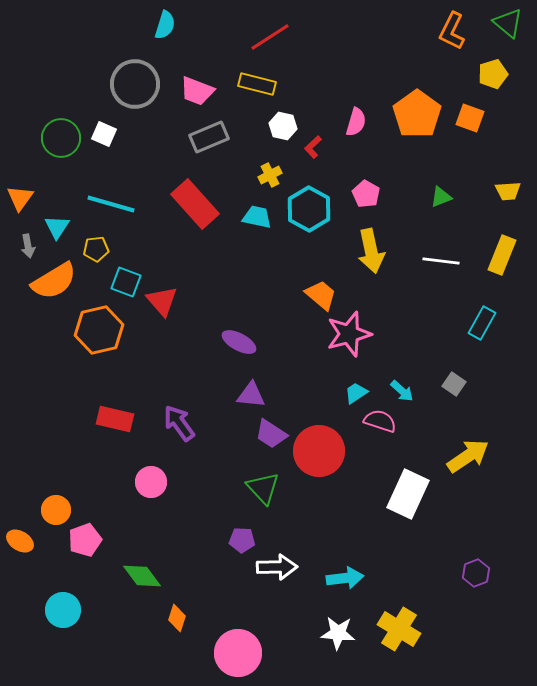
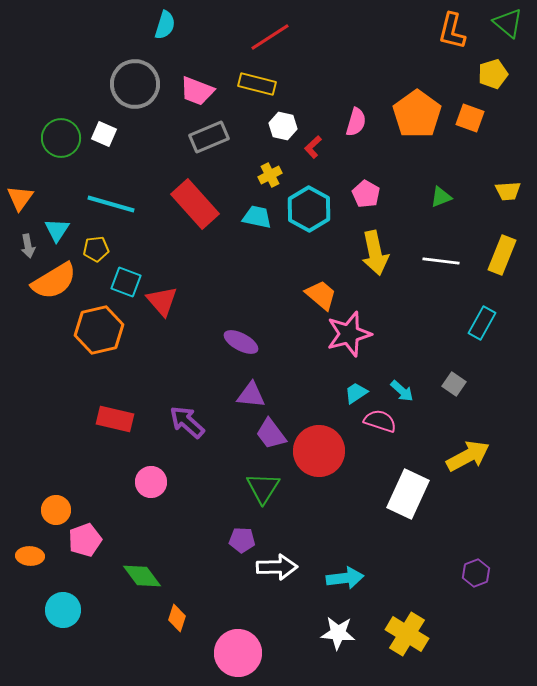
orange L-shape at (452, 31): rotated 12 degrees counterclockwise
cyan triangle at (57, 227): moved 3 px down
yellow arrow at (371, 251): moved 4 px right, 2 px down
purple ellipse at (239, 342): moved 2 px right
purple arrow at (179, 423): moved 8 px right, 1 px up; rotated 12 degrees counterclockwise
purple trapezoid at (271, 434): rotated 20 degrees clockwise
yellow arrow at (468, 456): rotated 6 degrees clockwise
green triangle at (263, 488): rotated 15 degrees clockwise
orange ellipse at (20, 541): moved 10 px right, 15 px down; rotated 28 degrees counterclockwise
yellow cross at (399, 629): moved 8 px right, 5 px down
